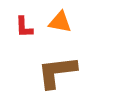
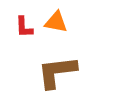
orange triangle: moved 4 px left
